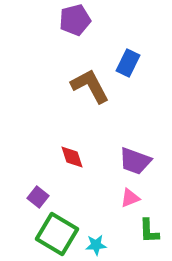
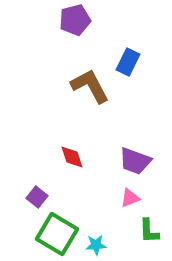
blue rectangle: moved 1 px up
purple square: moved 1 px left
